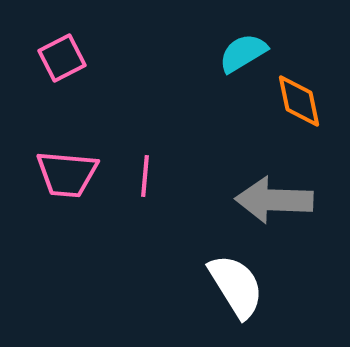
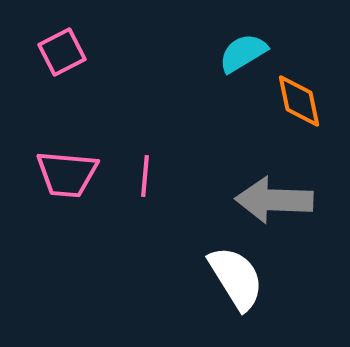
pink square: moved 6 px up
white semicircle: moved 8 px up
